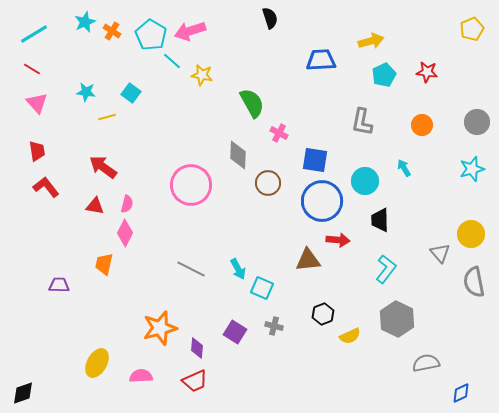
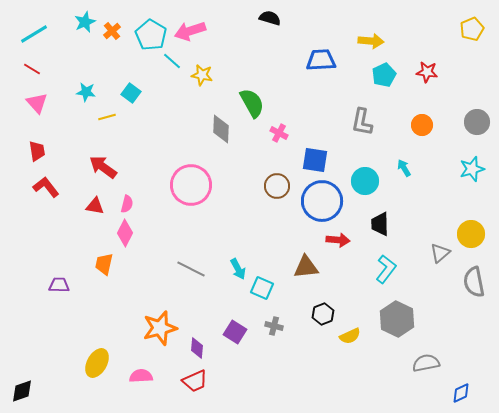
black semicircle at (270, 18): rotated 55 degrees counterclockwise
orange cross at (112, 31): rotated 18 degrees clockwise
yellow arrow at (371, 41): rotated 20 degrees clockwise
gray diamond at (238, 155): moved 17 px left, 26 px up
brown circle at (268, 183): moved 9 px right, 3 px down
black trapezoid at (380, 220): moved 4 px down
gray triangle at (440, 253): rotated 30 degrees clockwise
brown triangle at (308, 260): moved 2 px left, 7 px down
black diamond at (23, 393): moved 1 px left, 2 px up
